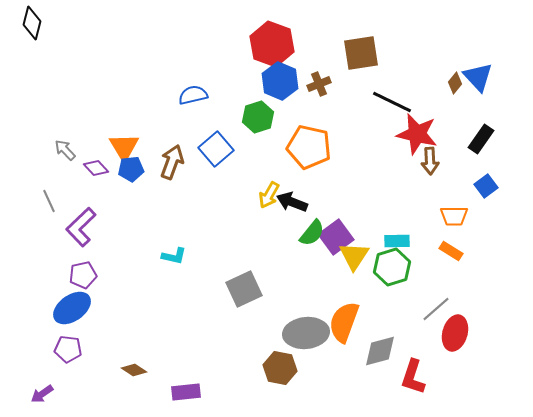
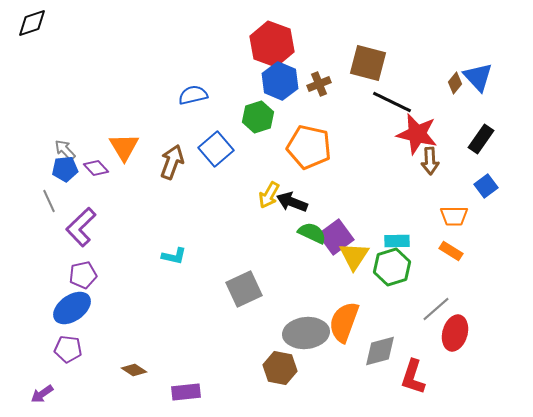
black diamond at (32, 23): rotated 56 degrees clockwise
brown square at (361, 53): moved 7 px right, 10 px down; rotated 24 degrees clockwise
blue pentagon at (131, 169): moved 66 px left
green semicircle at (312, 233): rotated 104 degrees counterclockwise
